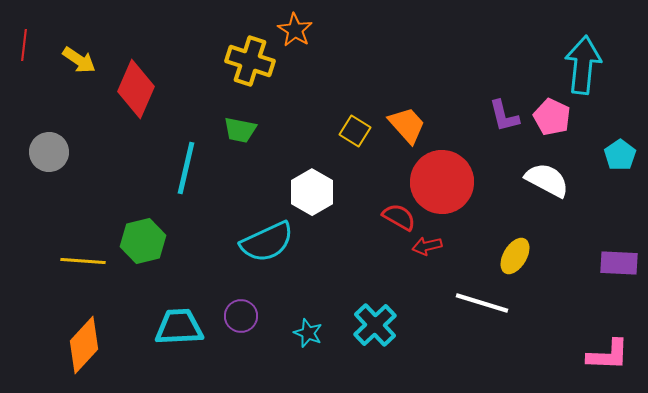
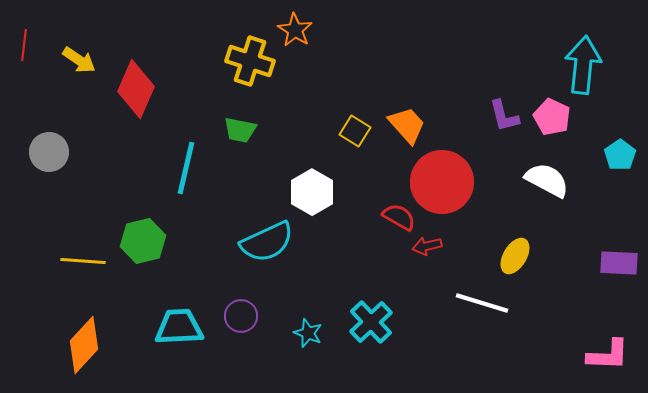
cyan cross: moved 4 px left, 3 px up
